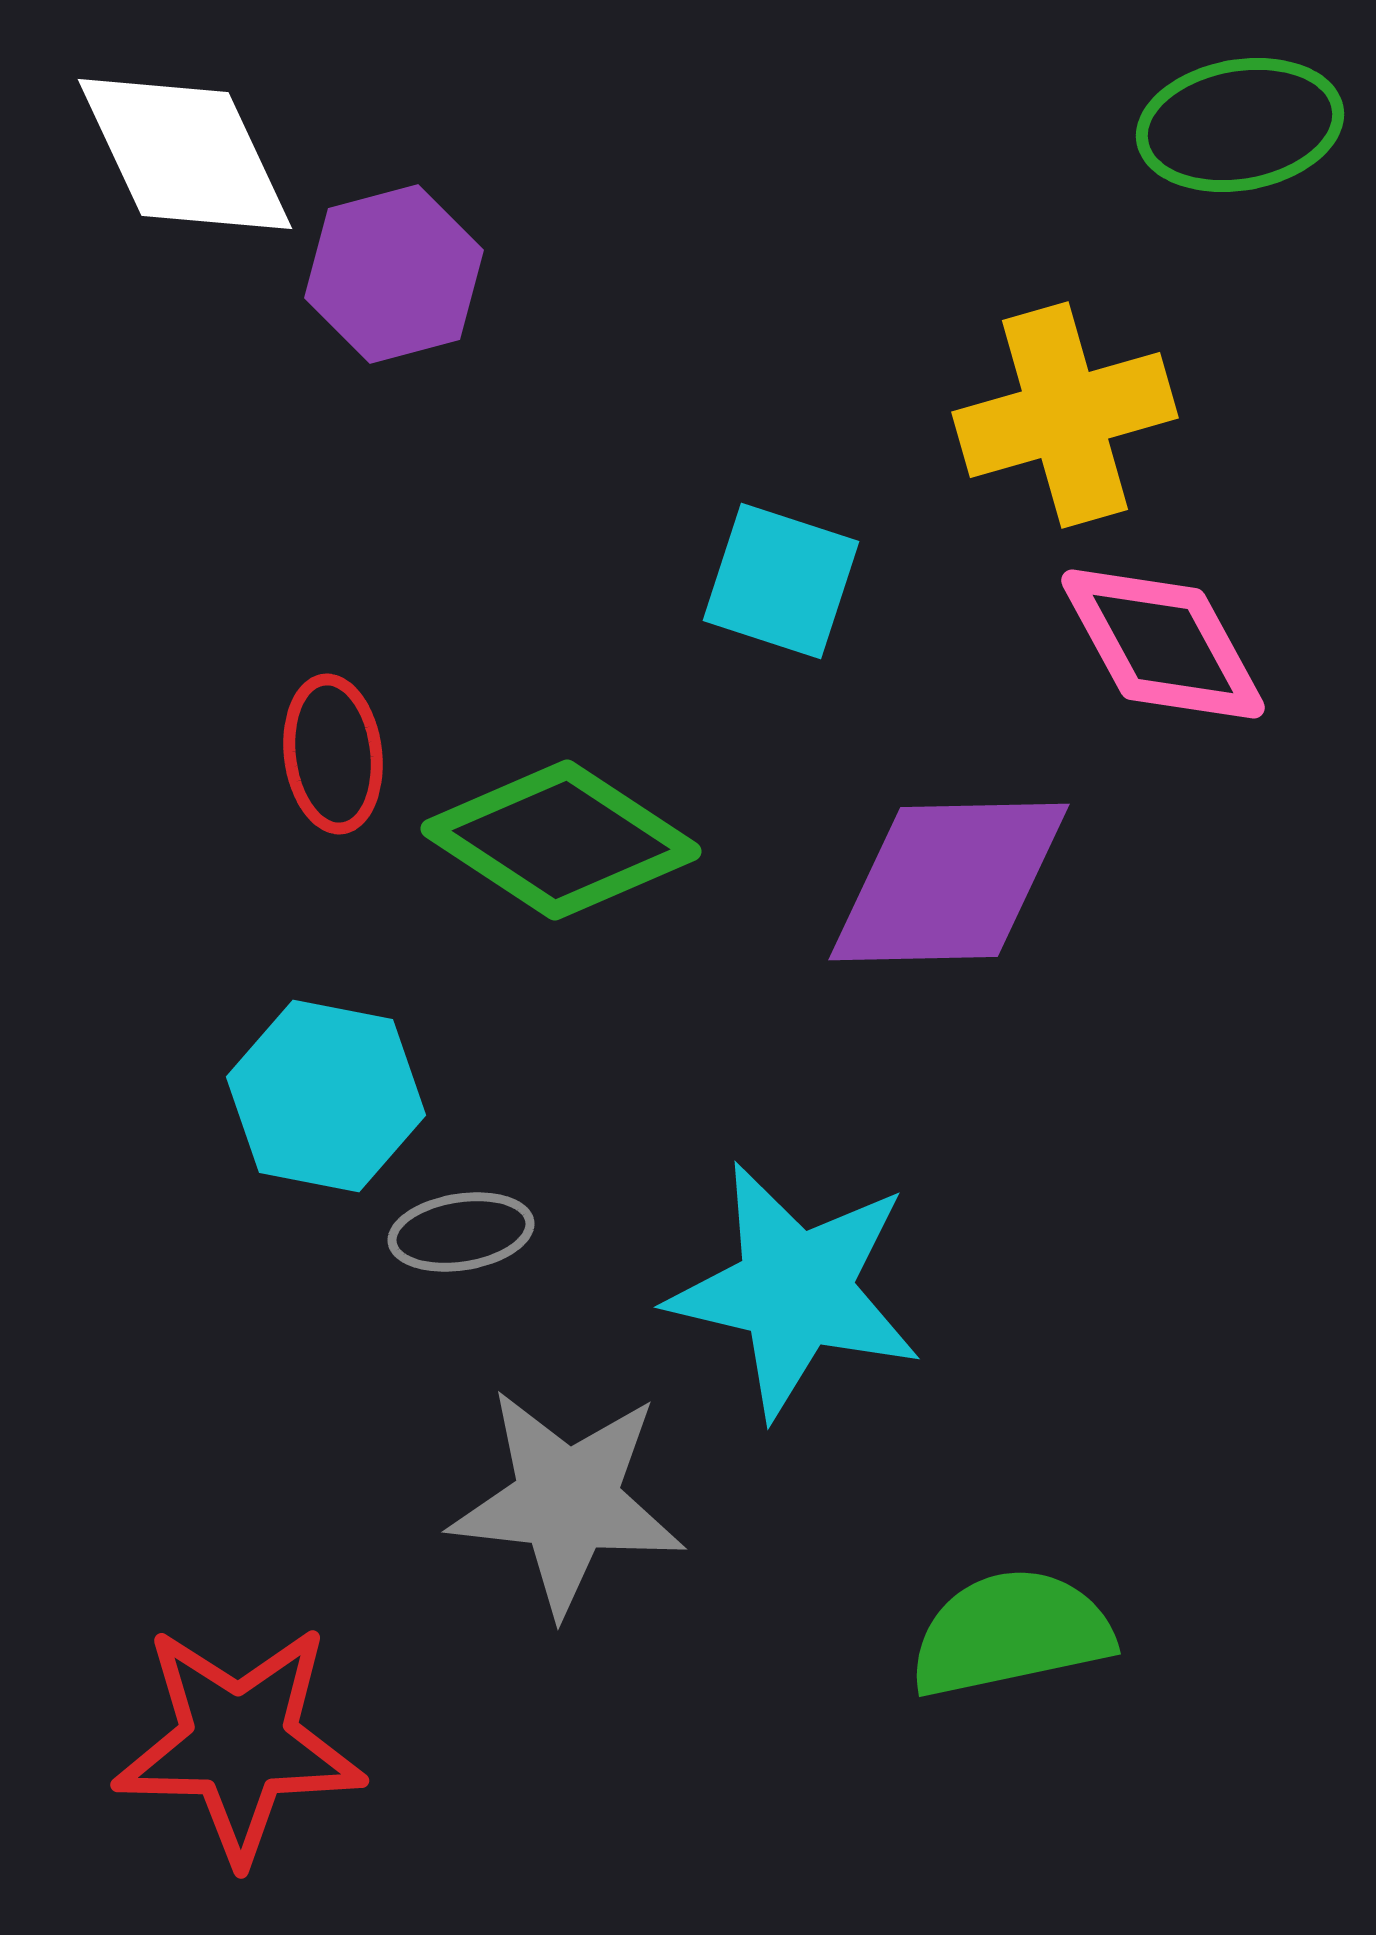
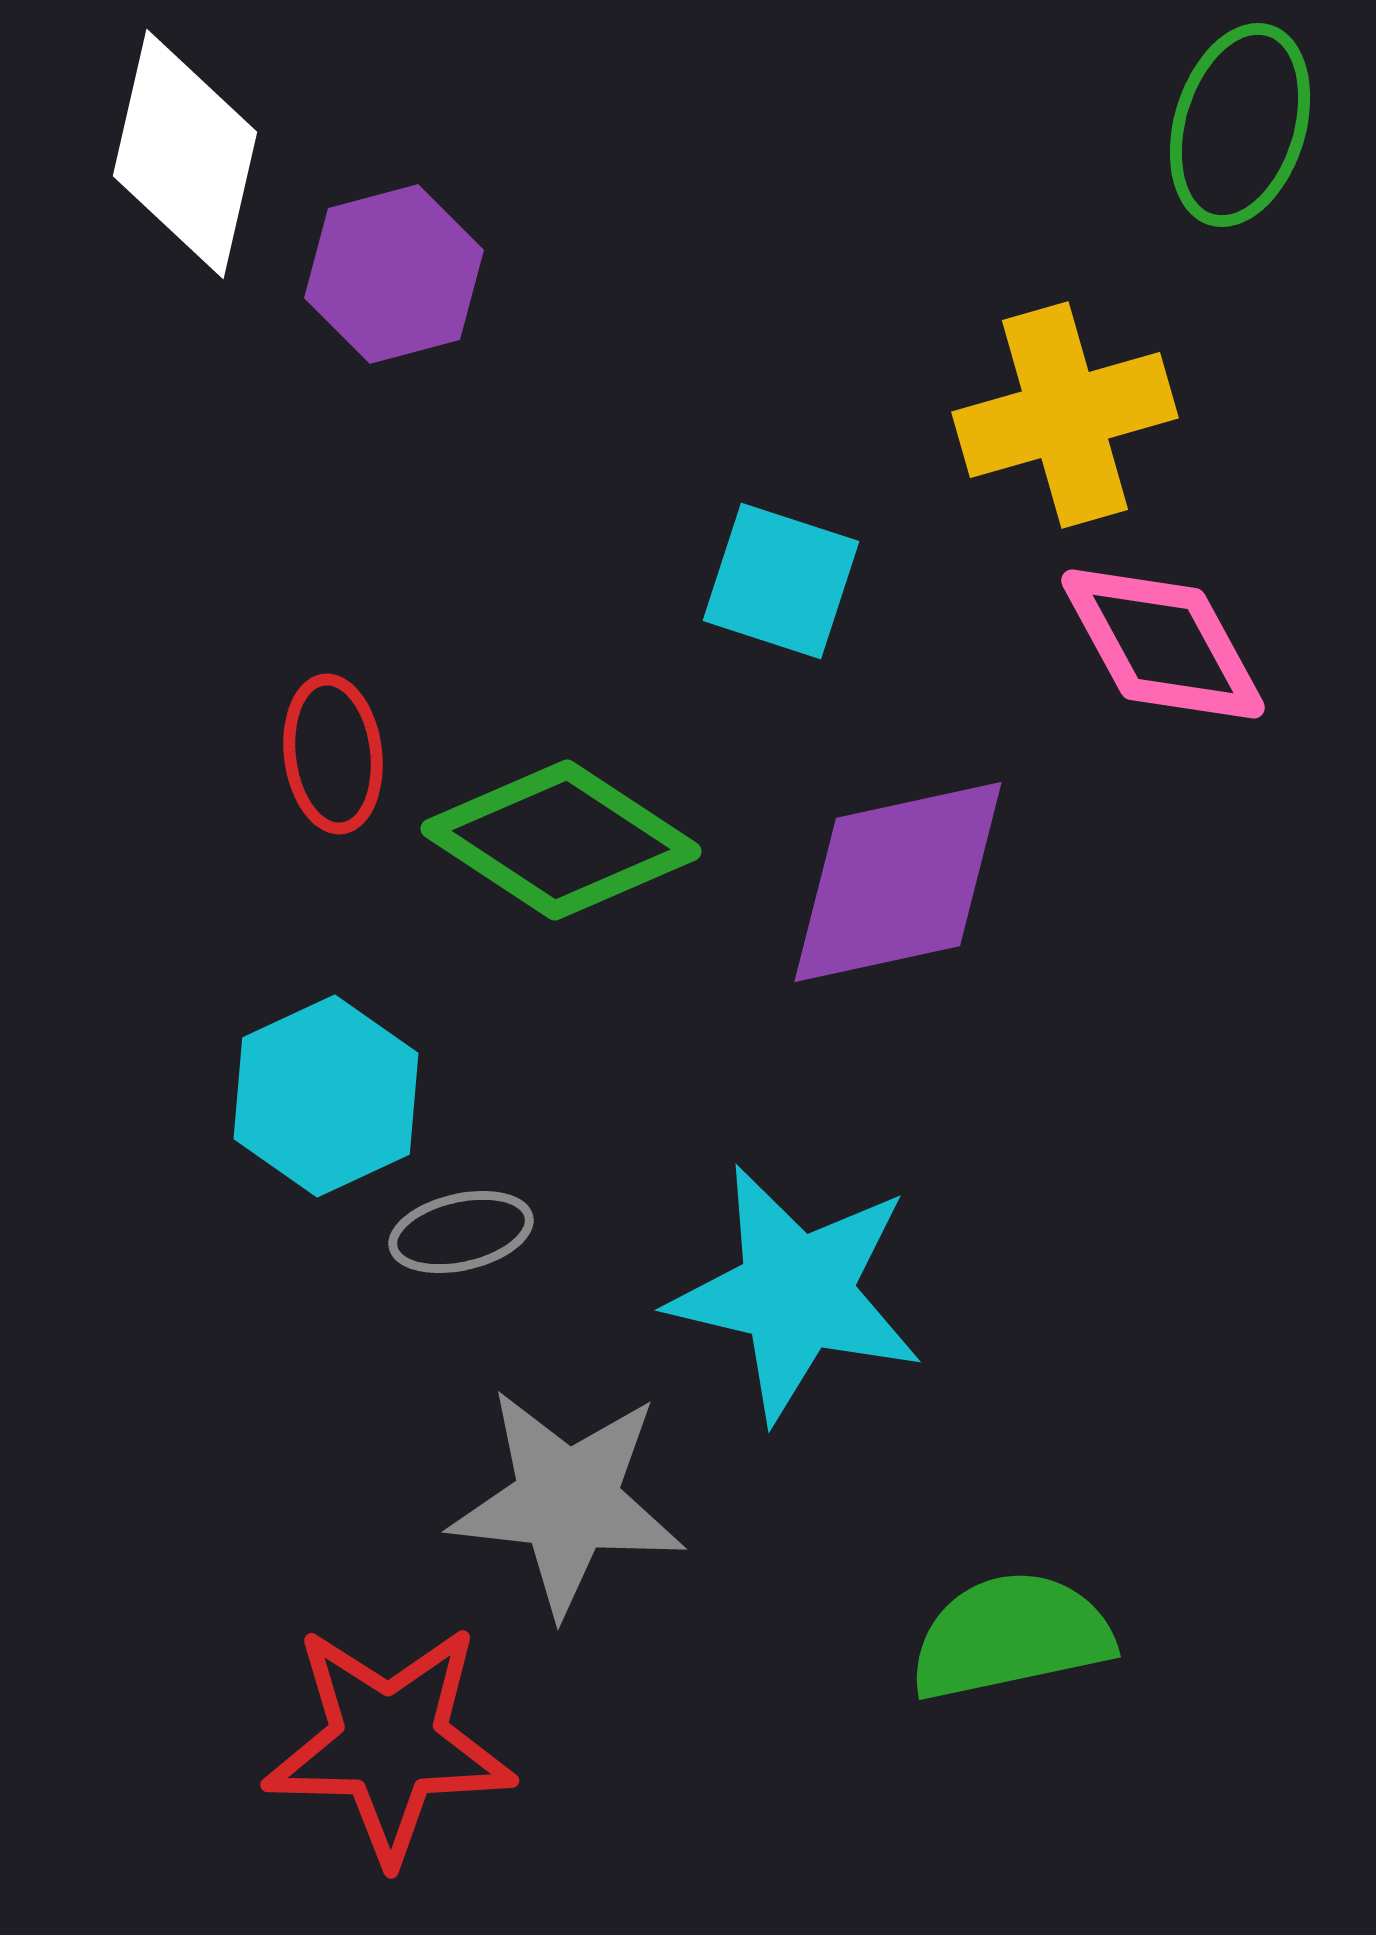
green ellipse: rotated 63 degrees counterclockwise
white diamond: rotated 38 degrees clockwise
purple diamond: moved 51 px left; rotated 11 degrees counterclockwise
cyan hexagon: rotated 24 degrees clockwise
gray ellipse: rotated 4 degrees counterclockwise
cyan star: moved 1 px right, 3 px down
green semicircle: moved 3 px down
red star: moved 150 px right
